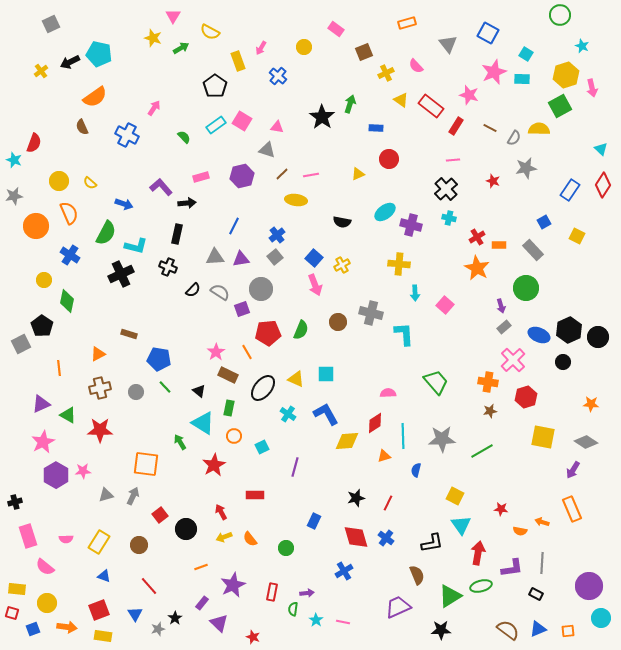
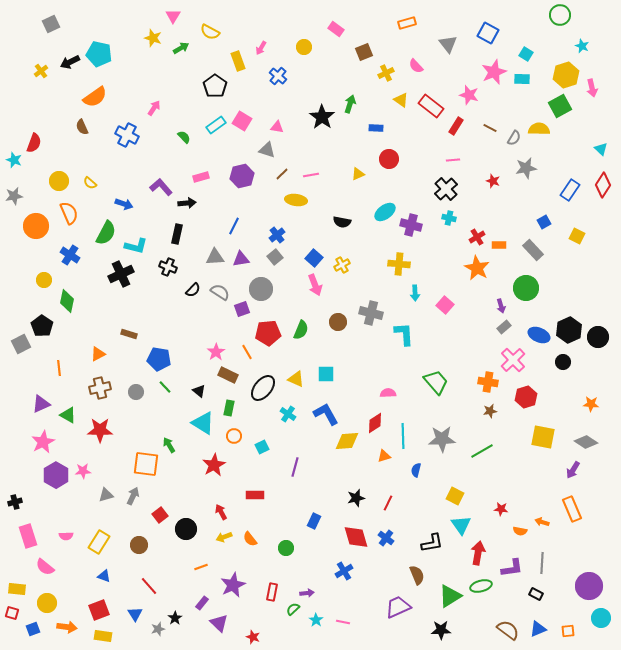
green arrow at (180, 442): moved 11 px left, 3 px down
pink semicircle at (66, 539): moved 3 px up
green semicircle at (293, 609): rotated 40 degrees clockwise
